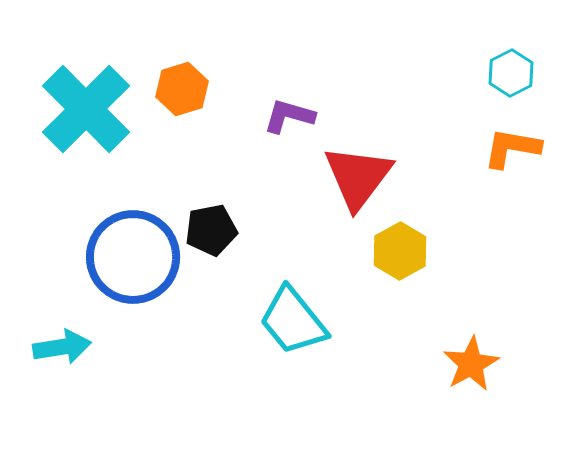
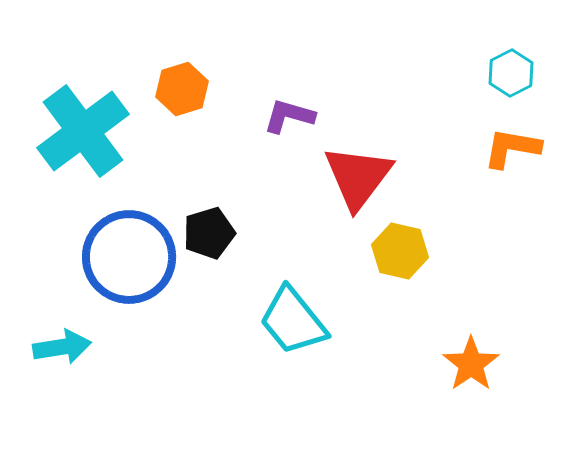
cyan cross: moved 3 px left, 22 px down; rotated 8 degrees clockwise
black pentagon: moved 2 px left, 3 px down; rotated 6 degrees counterclockwise
yellow hexagon: rotated 18 degrees counterclockwise
blue circle: moved 4 px left
orange star: rotated 6 degrees counterclockwise
